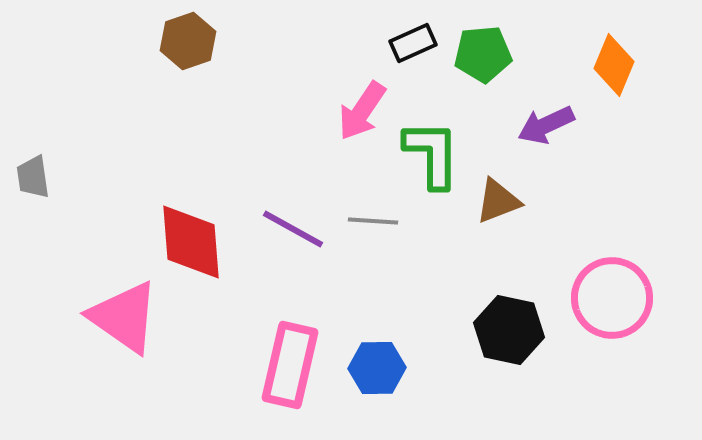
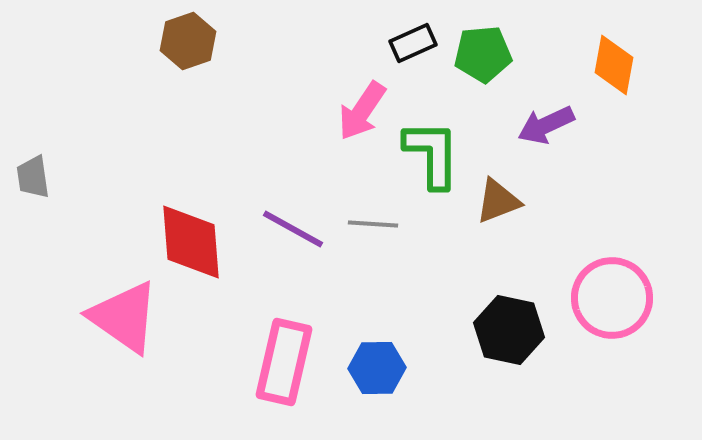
orange diamond: rotated 12 degrees counterclockwise
gray line: moved 3 px down
pink rectangle: moved 6 px left, 3 px up
